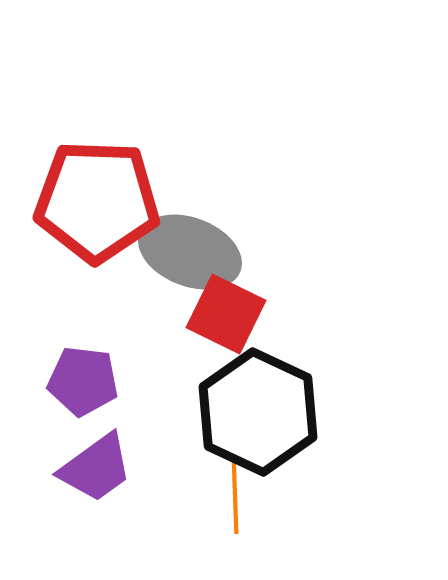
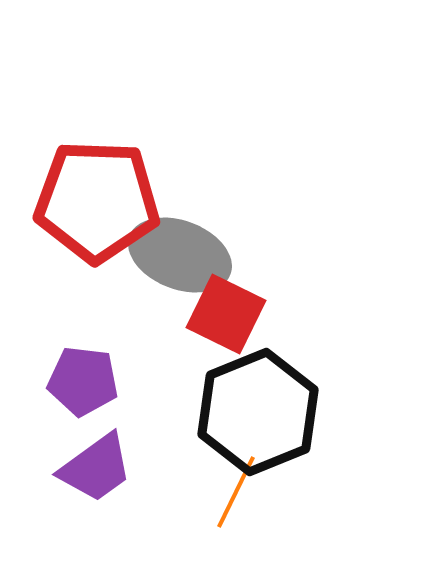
gray ellipse: moved 10 px left, 3 px down
black hexagon: rotated 13 degrees clockwise
orange line: moved 1 px right, 3 px up; rotated 28 degrees clockwise
